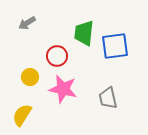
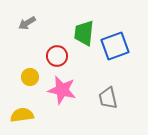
blue square: rotated 12 degrees counterclockwise
pink star: moved 1 px left, 1 px down
yellow semicircle: rotated 50 degrees clockwise
